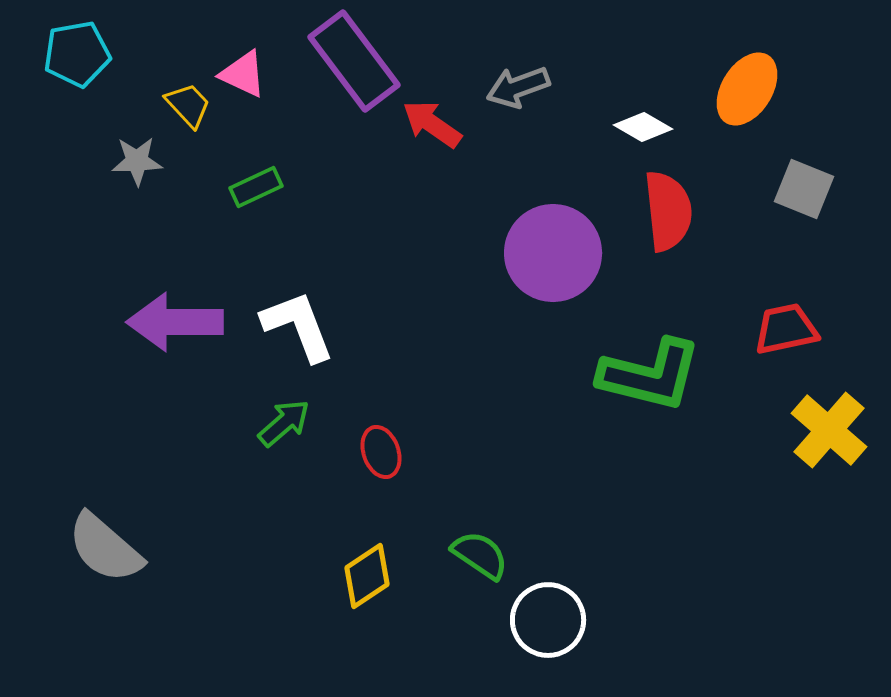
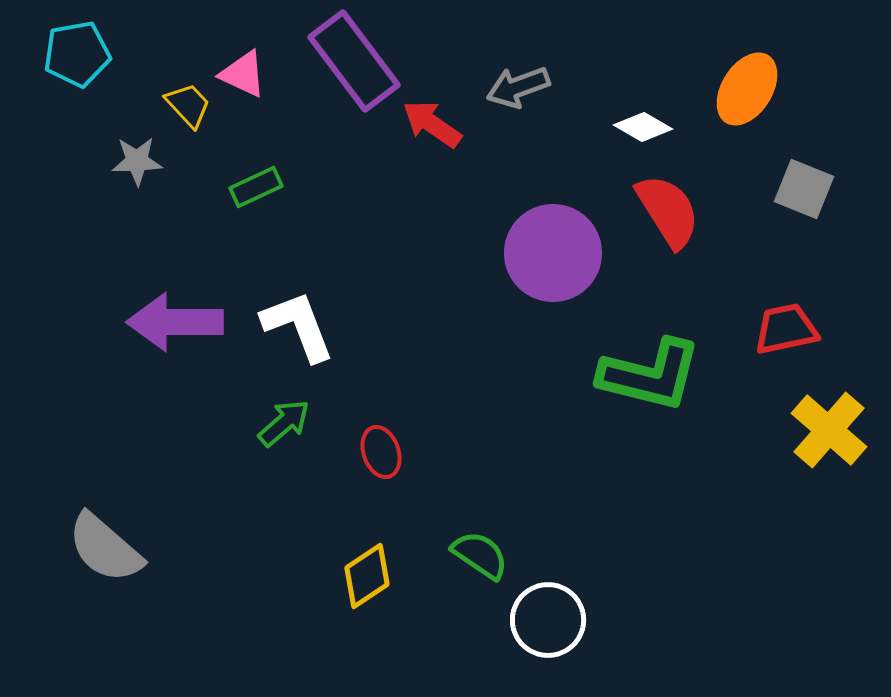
red semicircle: rotated 26 degrees counterclockwise
